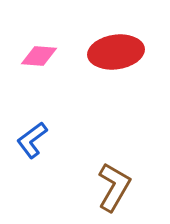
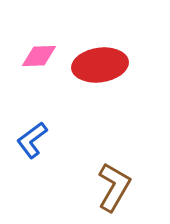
red ellipse: moved 16 px left, 13 px down
pink diamond: rotated 6 degrees counterclockwise
